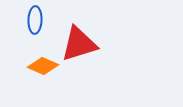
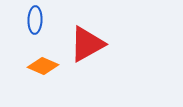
red triangle: moved 8 px right; rotated 12 degrees counterclockwise
